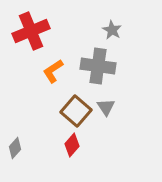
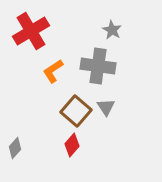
red cross: rotated 9 degrees counterclockwise
